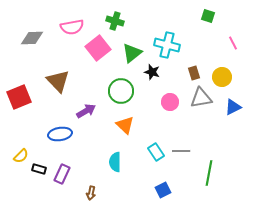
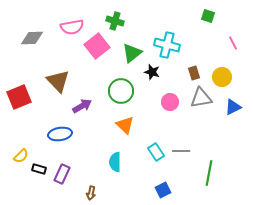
pink square: moved 1 px left, 2 px up
purple arrow: moved 4 px left, 5 px up
